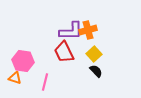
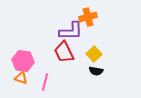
orange cross: moved 13 px up
black semicircle: rotated 144 degrees clockwise
orange triangle: moved 6 px right
